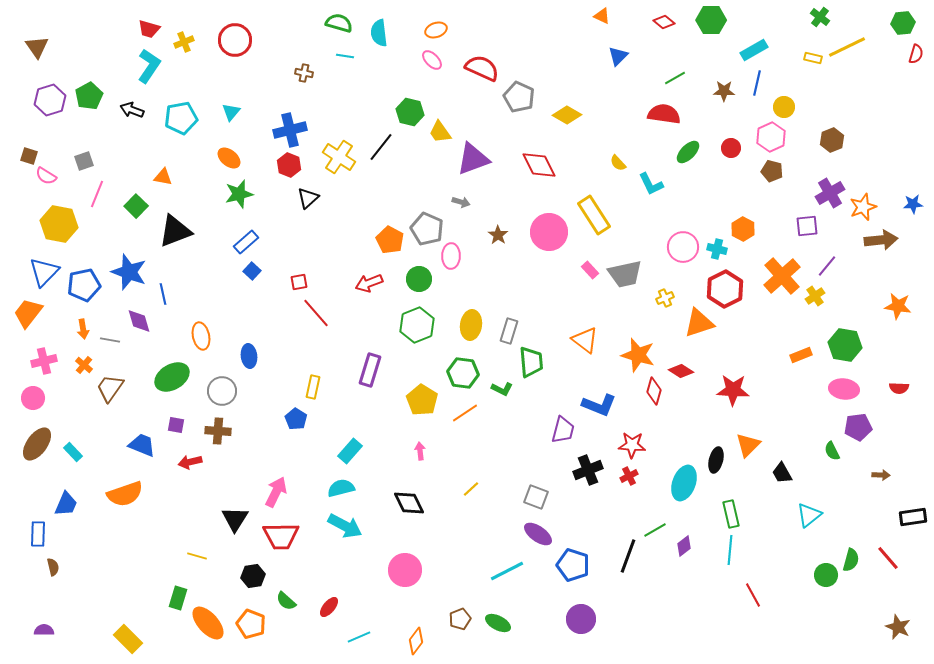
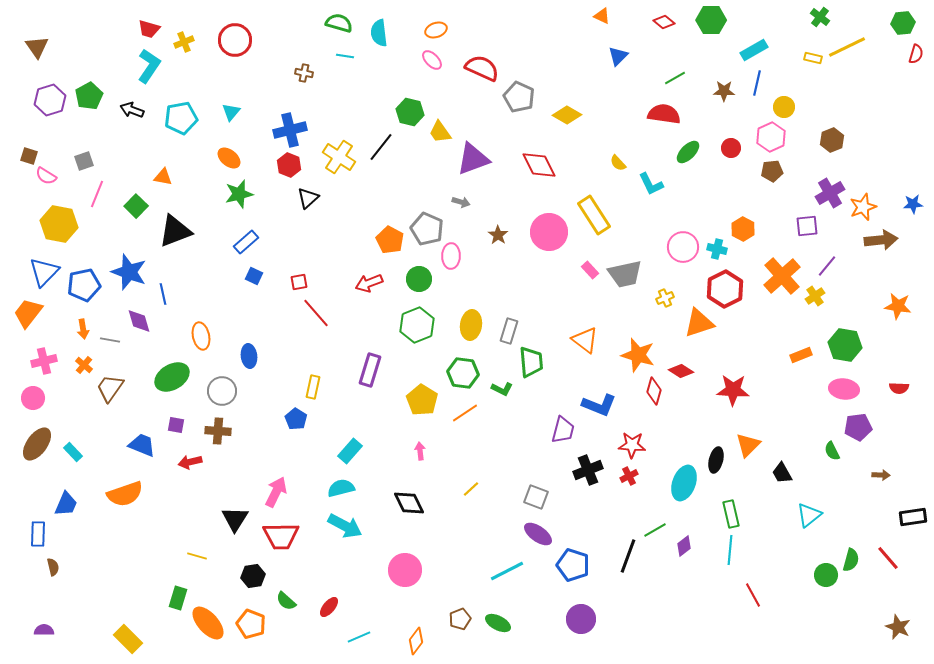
brown pentagon at (772, 171): rotated 20 degrees counterclockwise
blue square at (252, 271): moved 2 px right, 5 px down; rotated 18 degrees counterclockwise
